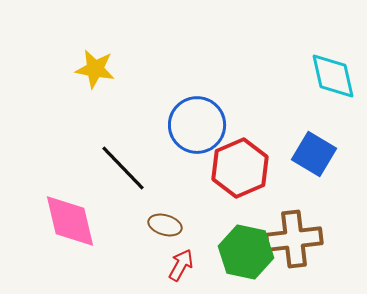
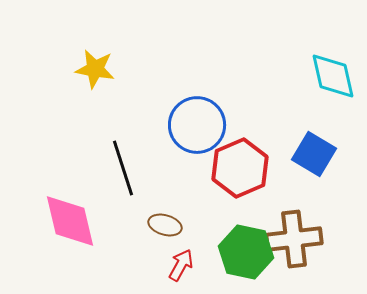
black line: rotated 26 degrees clockwise
